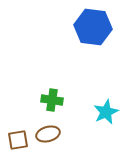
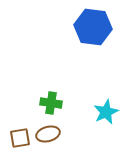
green cross: moved 1 px left, 3 px down
brown square: moved 2 px right, 2 px up
